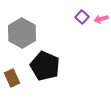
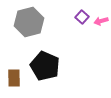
pink arrow: moved 2 px down
gray hexagon: moved 7 px right, 11 px up; rotated 16 degrees clockwise
brown rectangle: moved 2 px right; rotated 24 degrees clockwise
